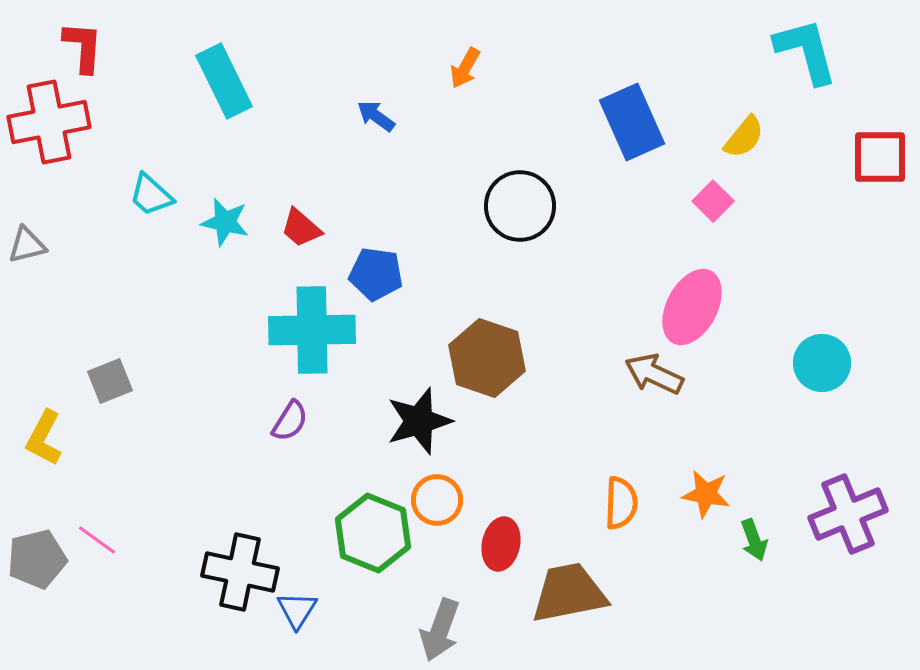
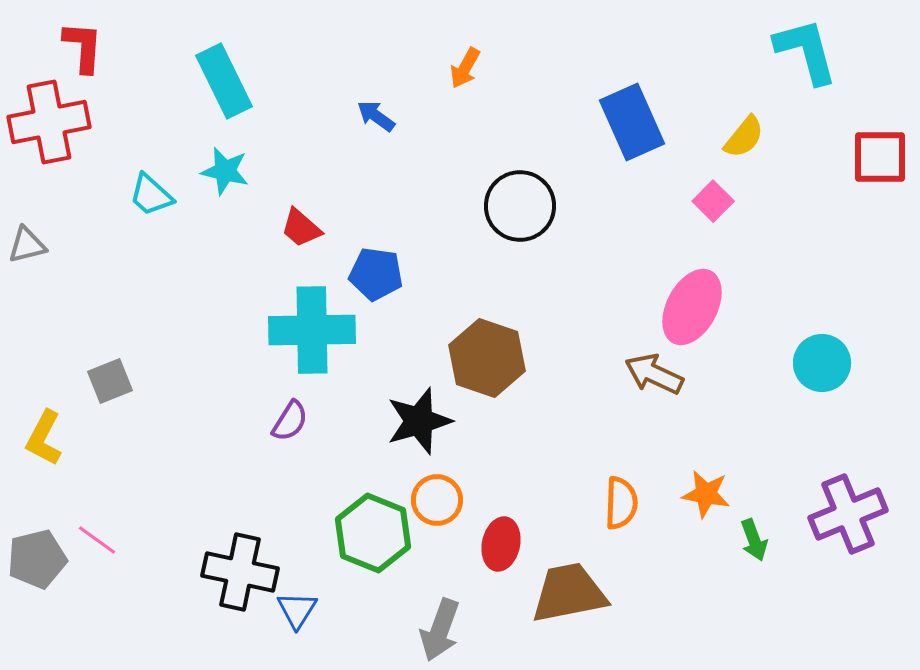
cyan star: moved 51 px up
